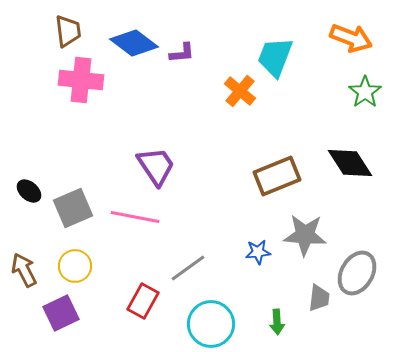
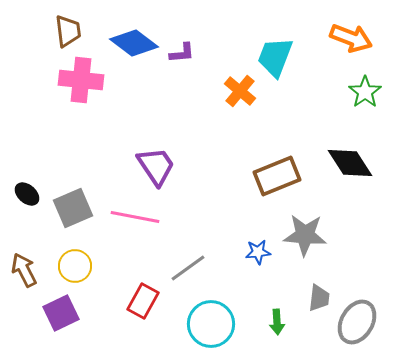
black ellipse: moved 2 px left, 3 px down
gray ellipse: moved 49 px down
